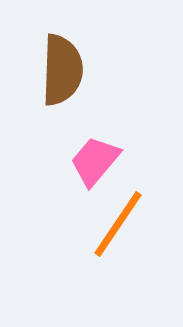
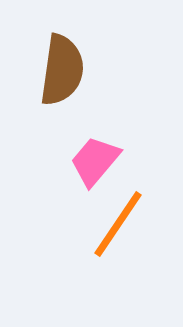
brown semicircle: rotated 6 degrees clockwise
